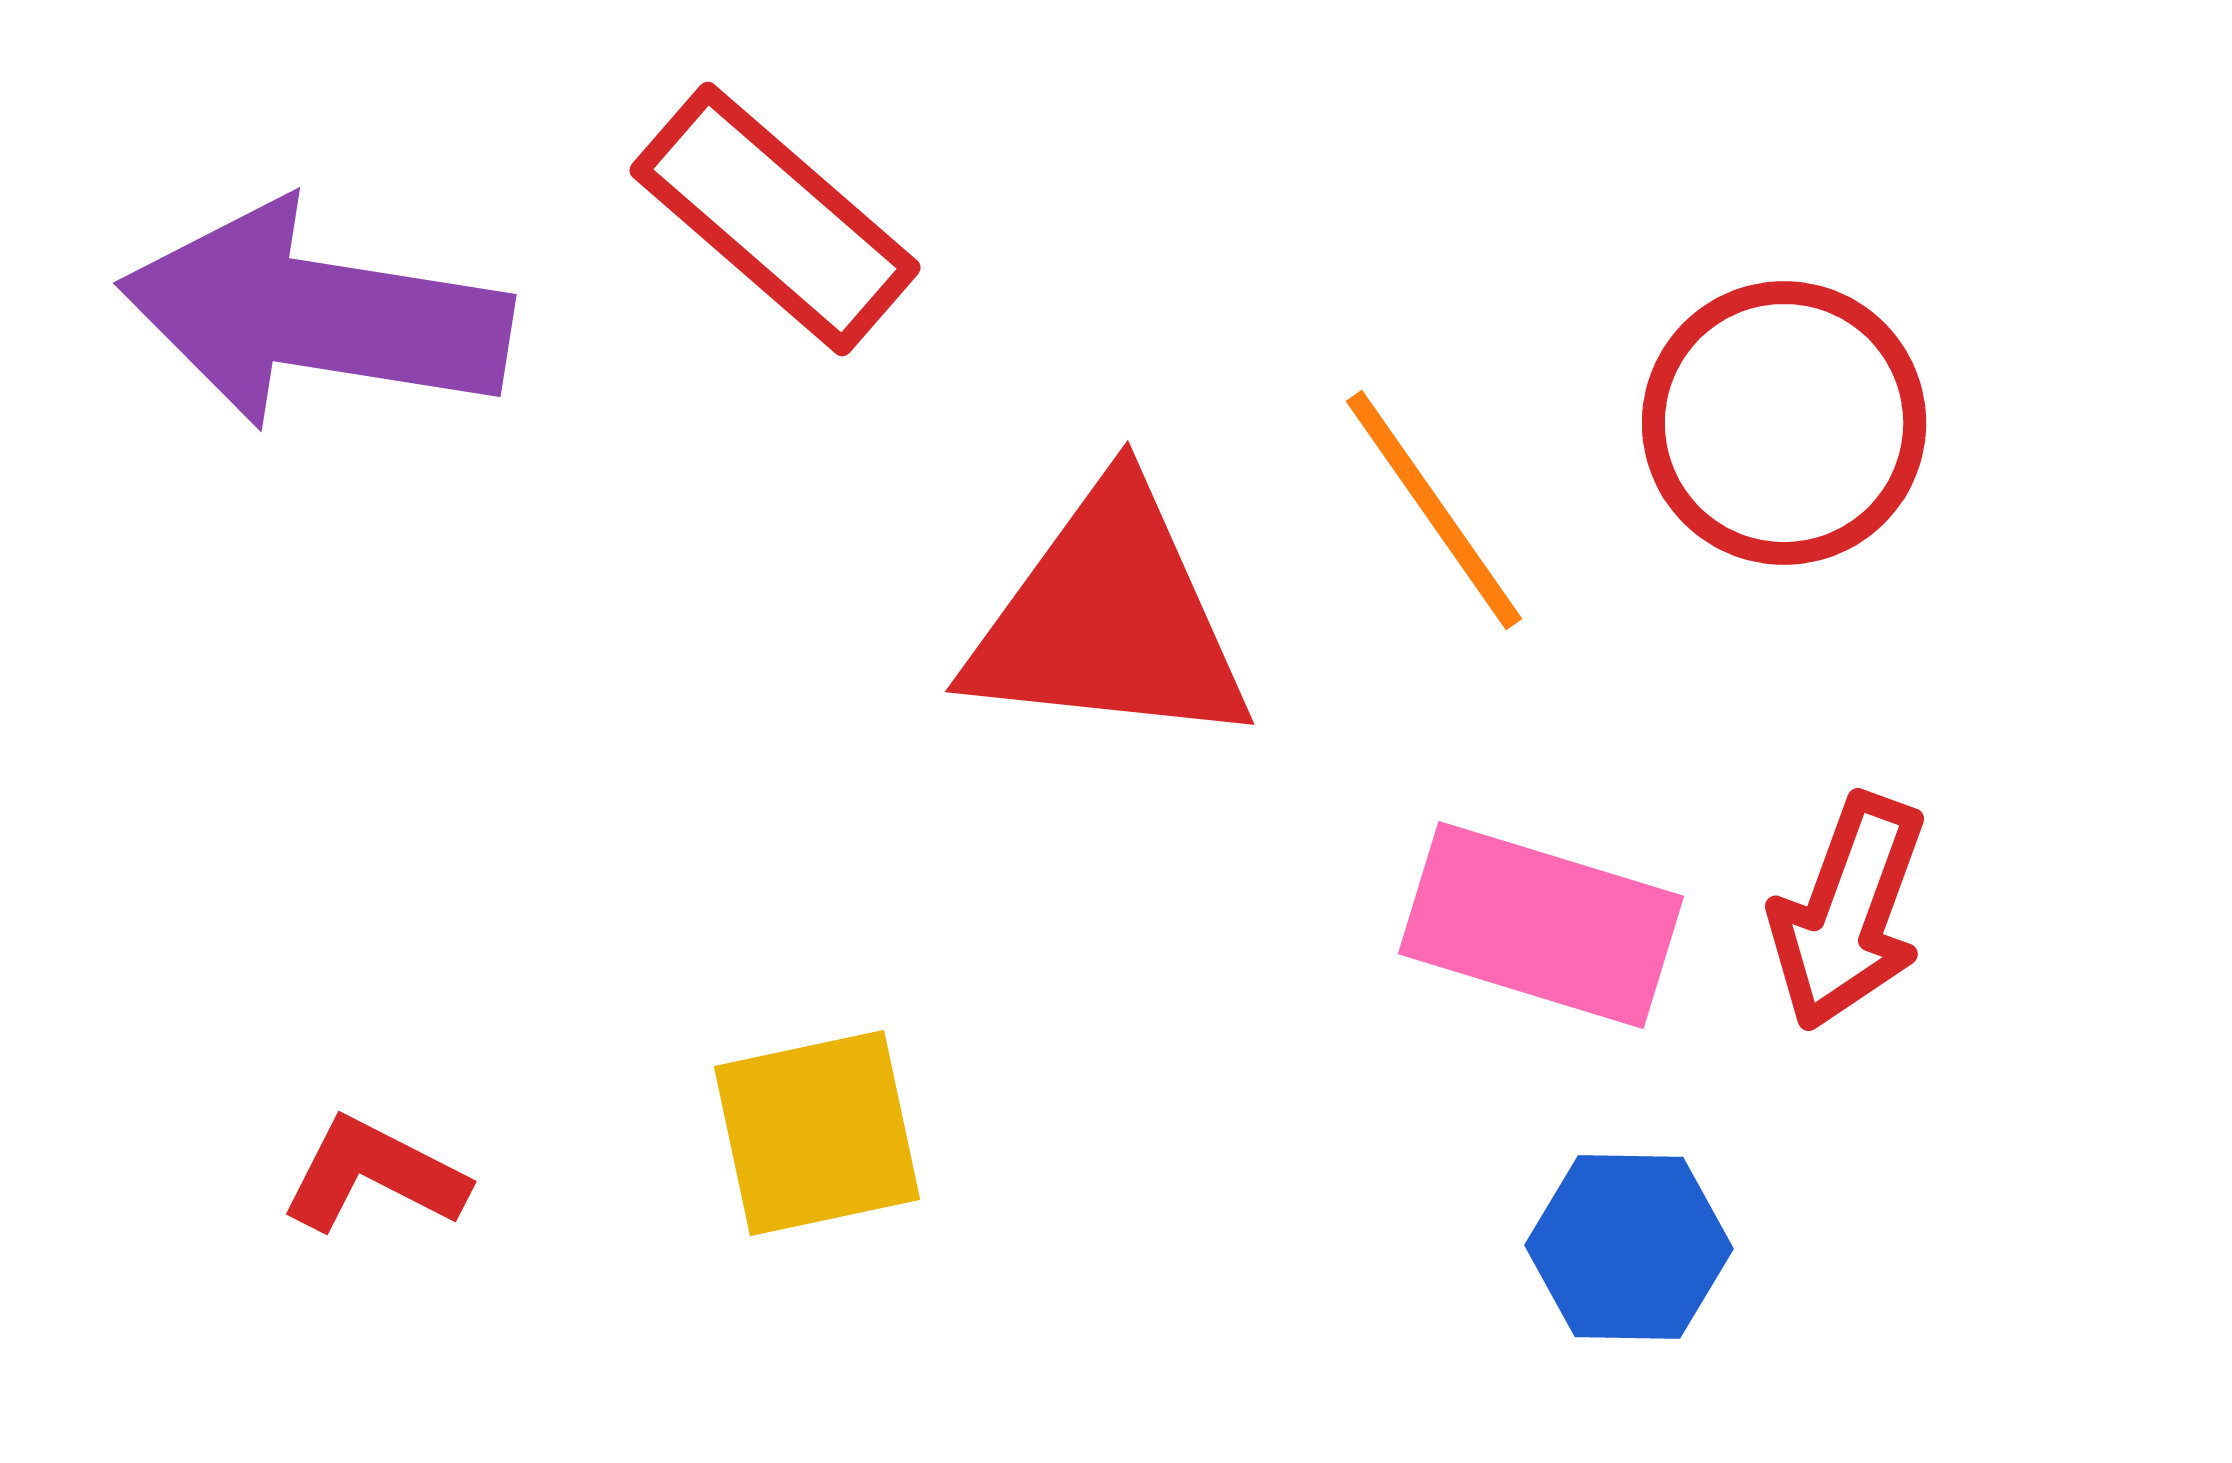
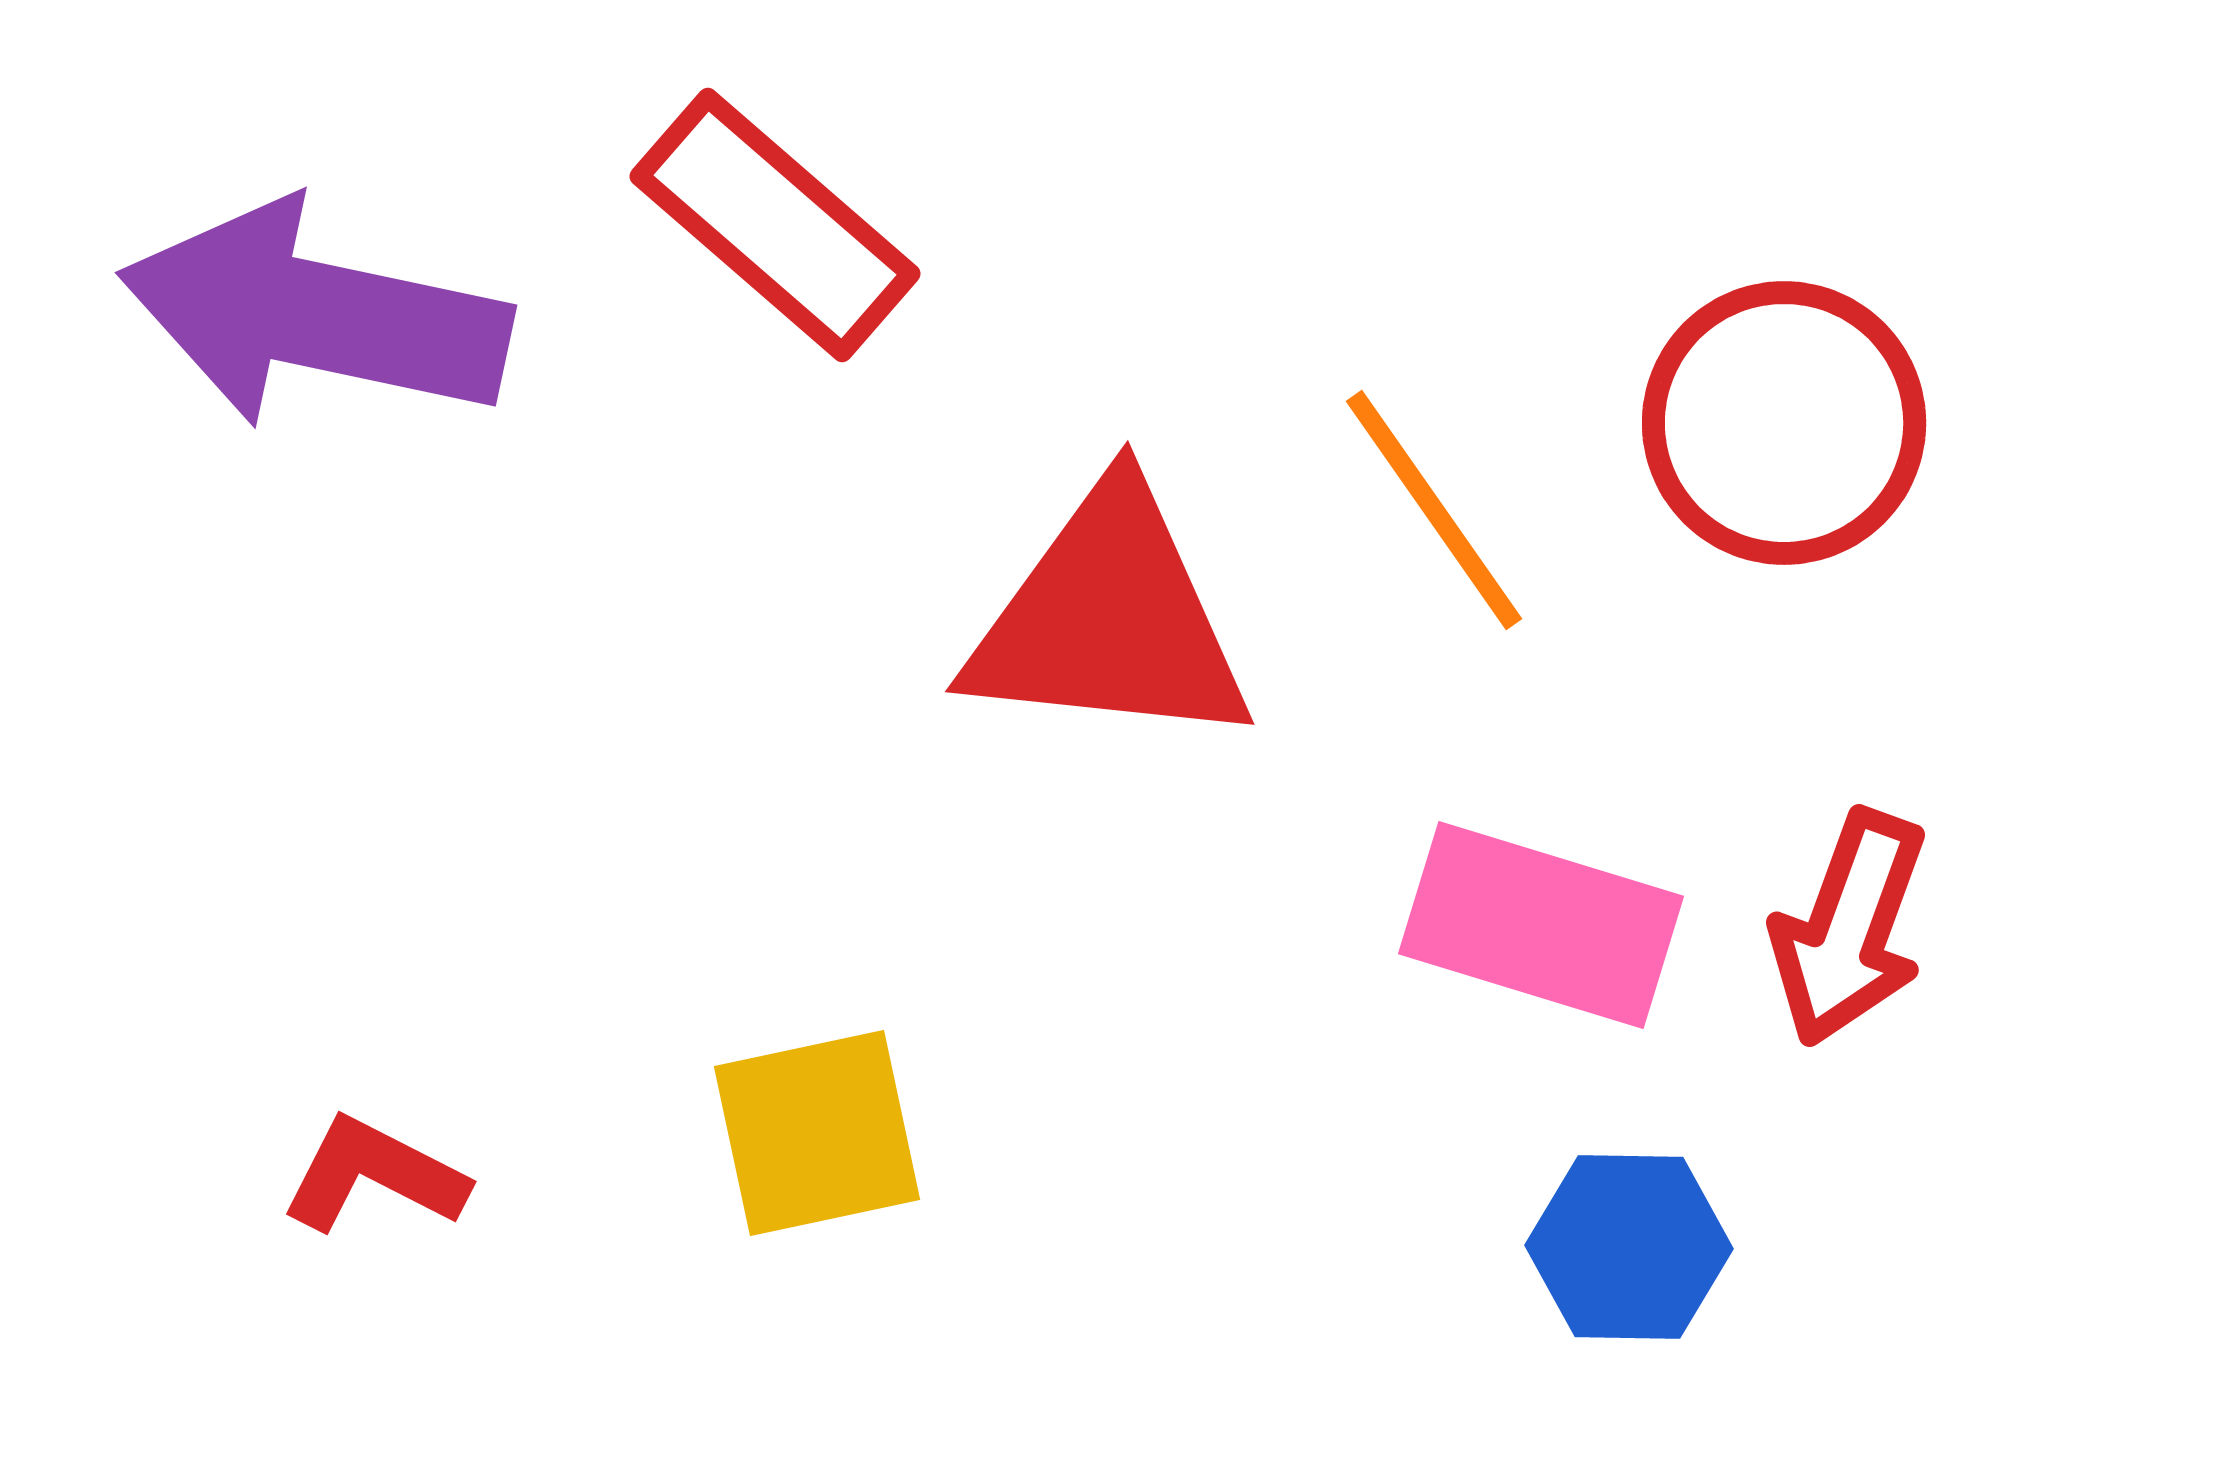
red rectangle: moved 6 px down
purple arrow: rotated 3 degrees clockwise
red arrow: moved 1 px right, 16 px down
